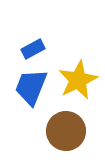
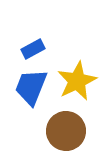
yellow star: moved 1 px left, 1 px down
